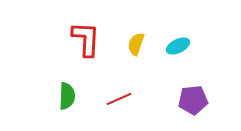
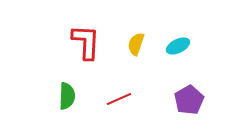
red L-shape: moved 3 px down
purple pentagon: moved 4 px left; rotated 24 degrees counterclockwise
